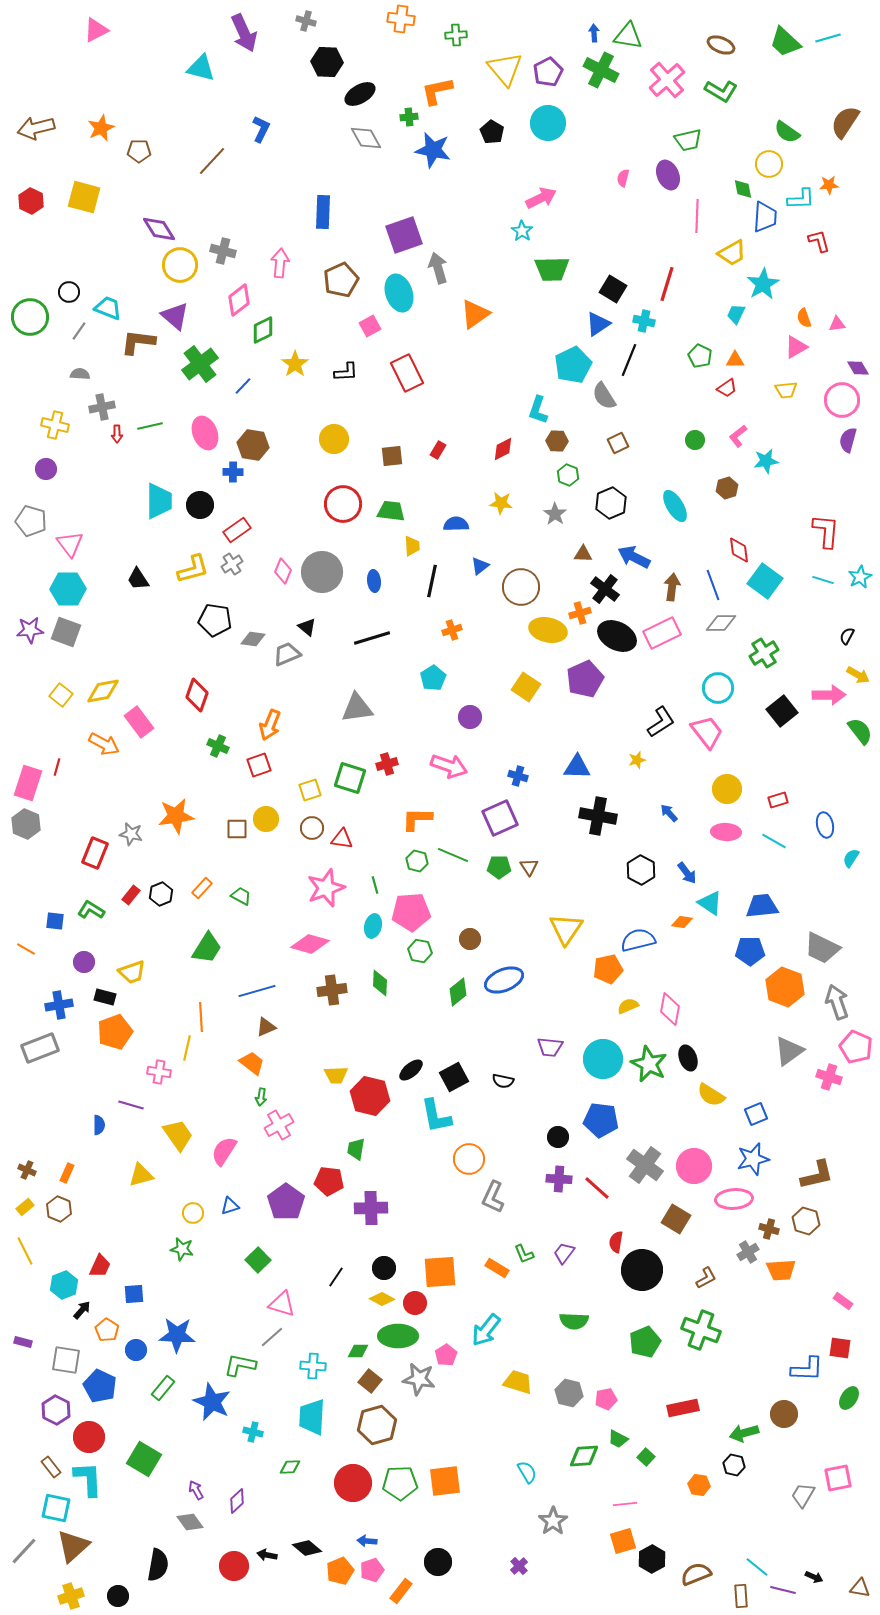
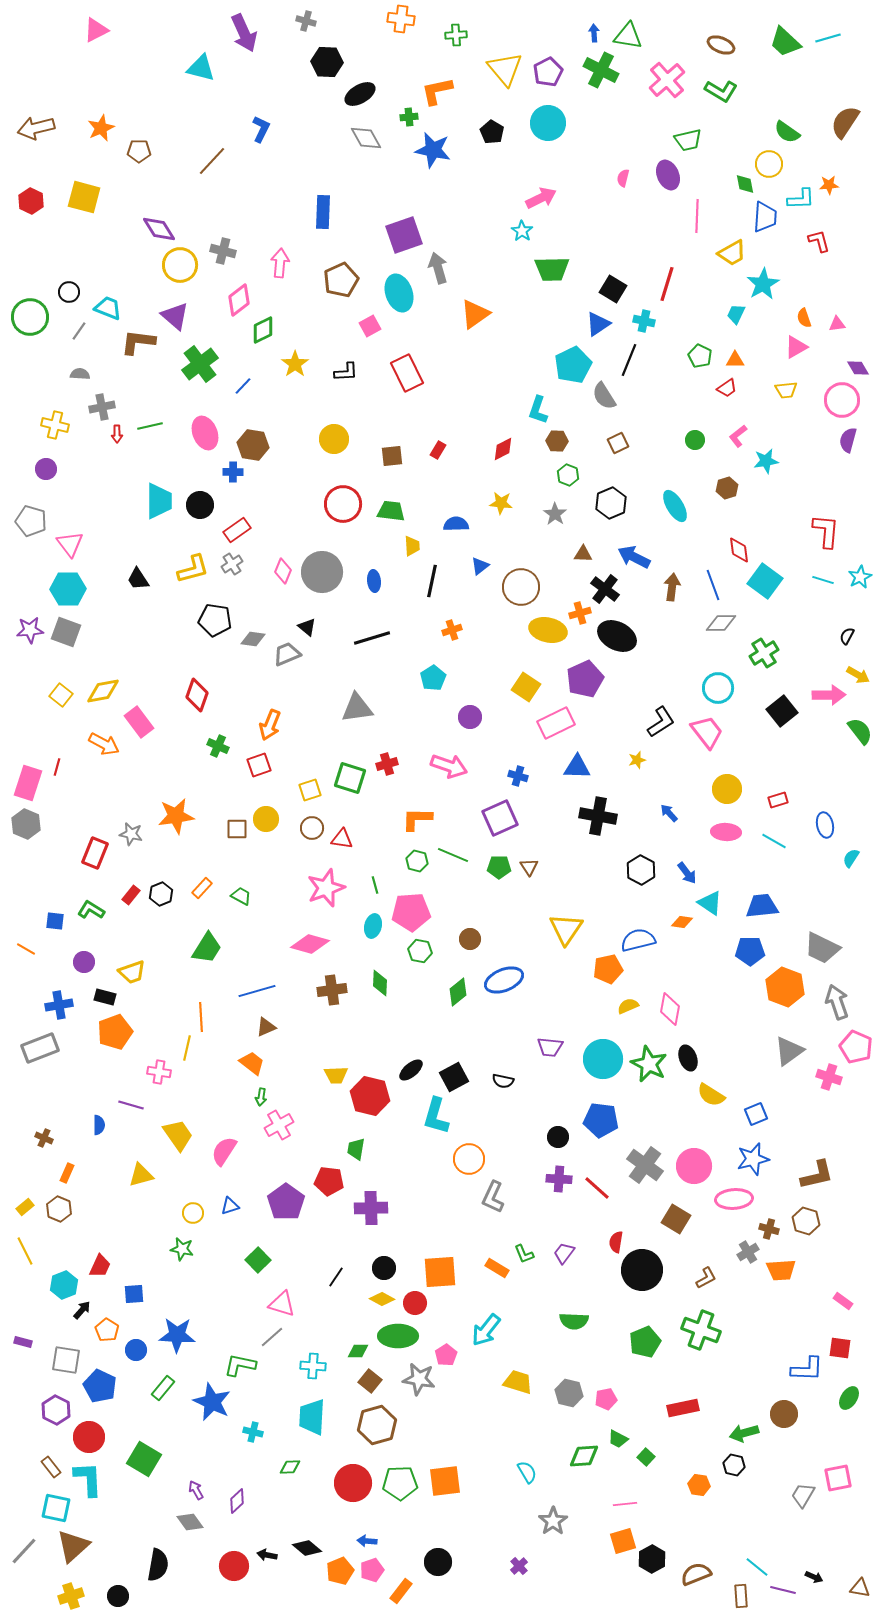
green diamond at (743, 189): moved 2 px right, 5 px up
pink rectangle at (662, 633): moved 106 px left, 90 px down
cyan L-shape at (436, 1116): rotated 27 degrees clockwise
brown cross at (27, 1170): moved 17 px right, 32 px up
